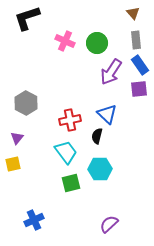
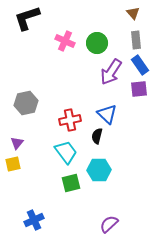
gray hexagon: rotated 20 degrees clockwise
purple triangle: moved 5 px down
cyan hexagon: moved 1 px left, 1 px down
